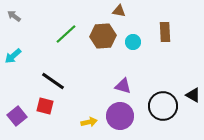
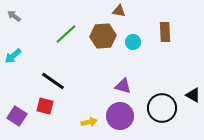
black circle: moved 1 px left, 2 px down
purple square: rotated 18 degrees counterclockwise
